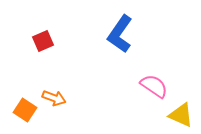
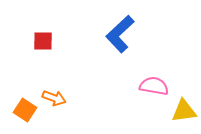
blue L-shape: rotated 12 degrees clockwise
red square: rotated 25 degrees clockwise
pink semicircle: rotated 24 degrees counterclockwise
yellow triangle: moved 3 px right, 4 px up; rotated 32 degrees counterclockwise
